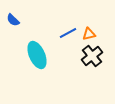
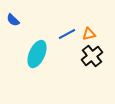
blue line: moved 1 px left, 1 px down
cyan ellipse: moved 1 px up; rotated 48 degrees clockwise
